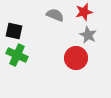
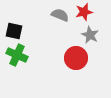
gray semicircle: moved 5 px right
gray star: moved 2 px right
